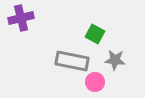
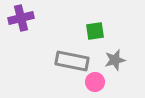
green square: moved 3 px up; rotated 36 degrees counterclockwise
gray star: rotated 20 degrees counterclockwise
